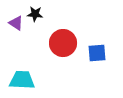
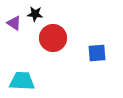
purple triangle: moved 2 px left
red circle: moved 10 px left, 5 px up
cyan trapezoid: moved 1 px down
